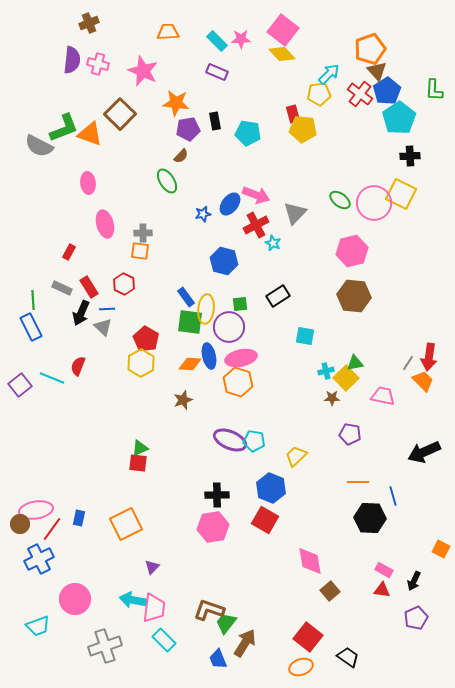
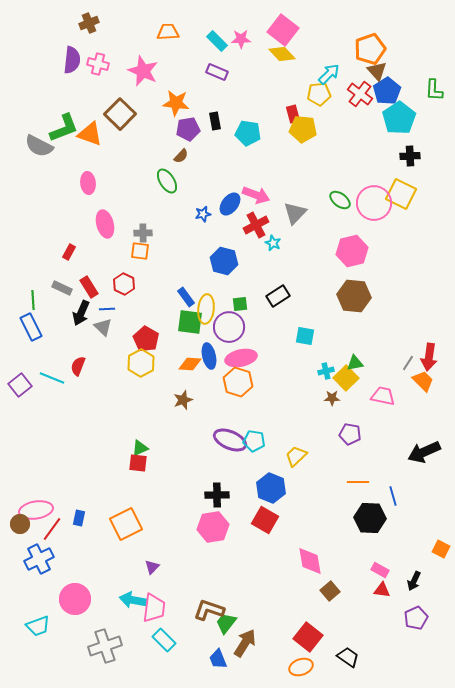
pink rectangle at (384, 570): moved 4 px left
